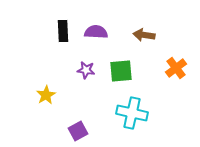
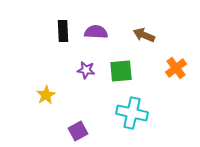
brown arrow: rotated 15 degrees clockwise
